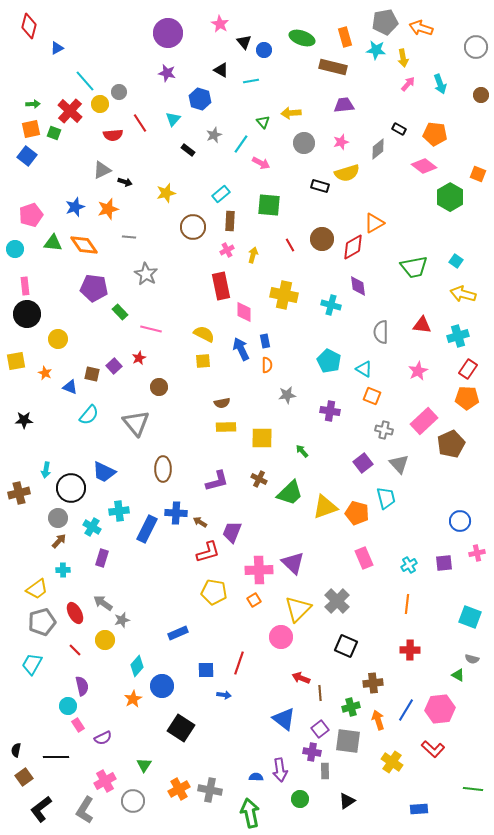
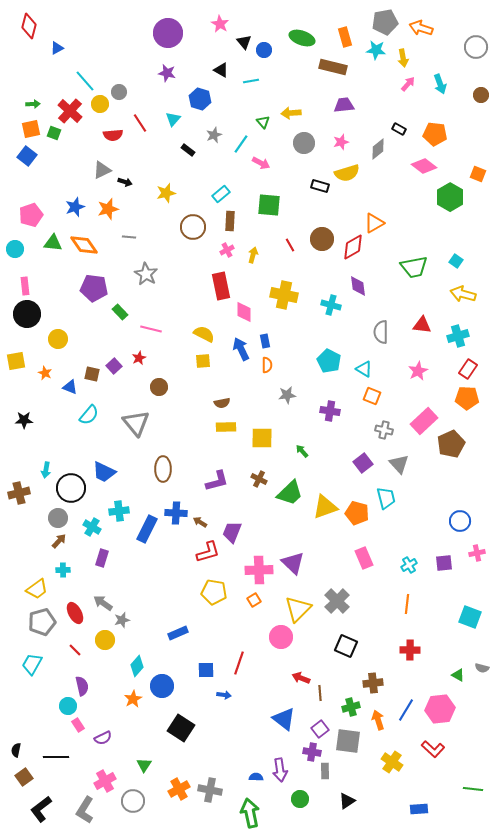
gray semicircle at (472, 659): moved 10 px right, 9 px down
